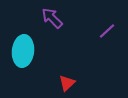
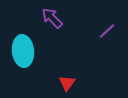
cyan ellipse: rotated 12 degrees counterclockwise
red triangle: rotated 12 degrees counterclockwise
